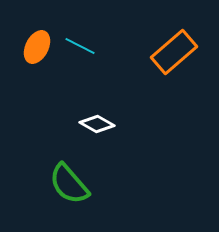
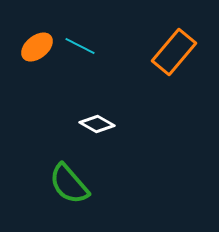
orange ellipse: rotated 24 degrees clockwise
orange rectangle: rotated 9 degrees counterclockwise
